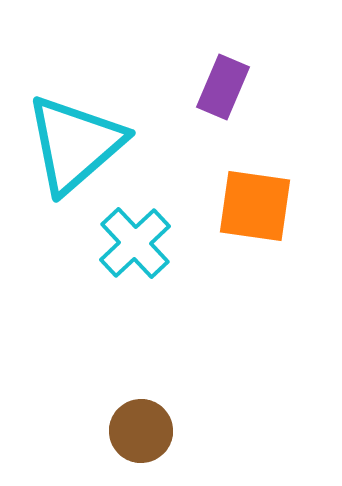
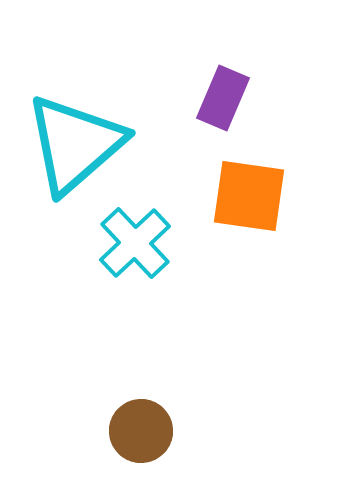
purple rectangle: moved 11 px down
orange square: moved 6 px left, 10 px up
